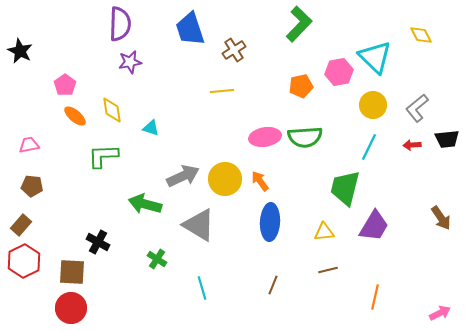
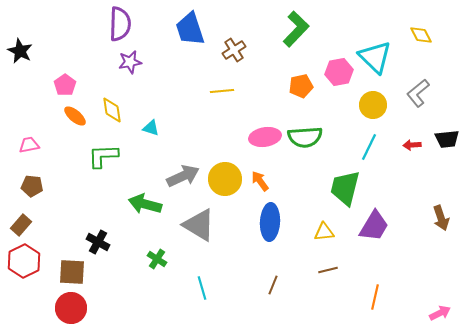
green L-shape at (299, 24): moved 3 px left, 5 px down
gray L-shape at (417, 108): moved 1 px right, 15 px up
brown arrow at (441, 218): rotated 15 degrees clockwise
